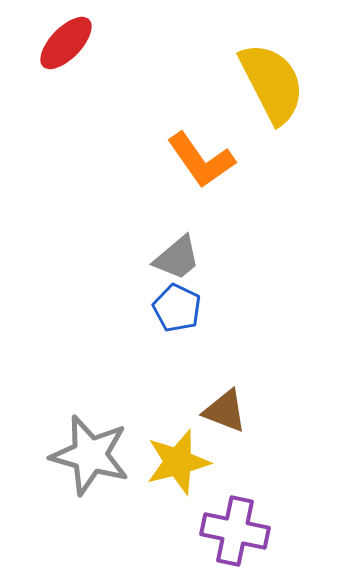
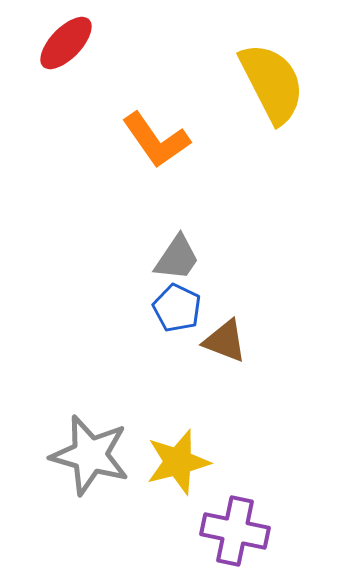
orange L-shape: moved 45 px left, 20 px up
gray trapezoid: rotated 16 degrees counterclockwise
brown triangle: moved 70 px up
